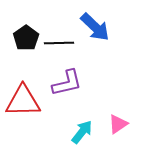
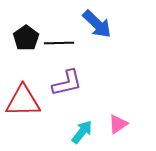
blue arrow: moved 2 px right, 3 px up
